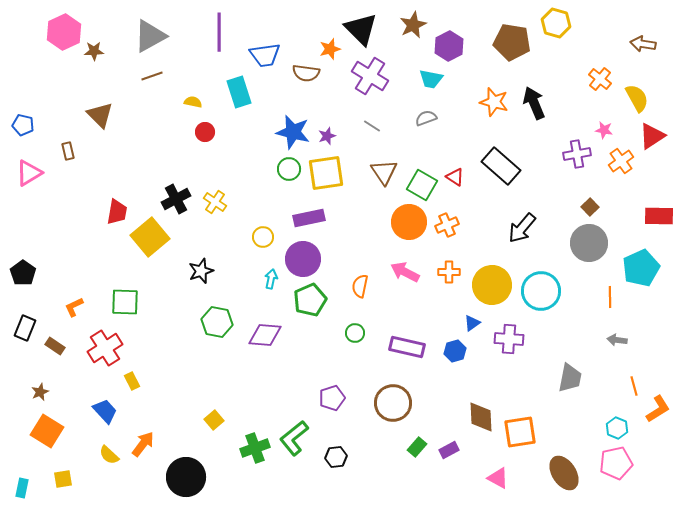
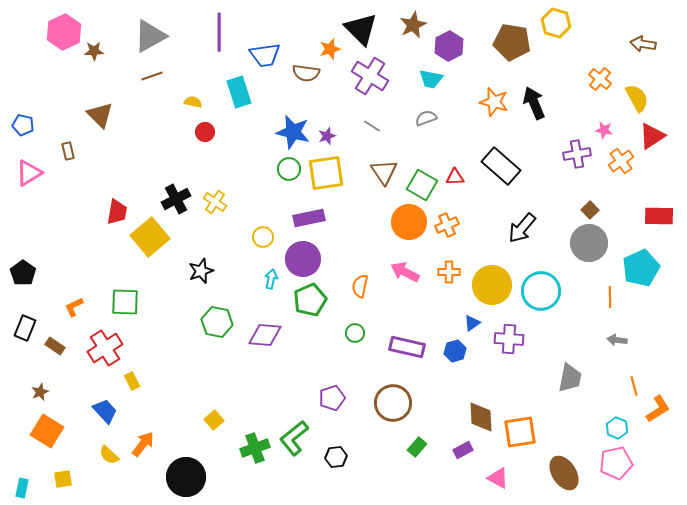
red triangle at (455, 177): rotated 36 degrees counterclockwise
brown square at (590, 207): moved 3 px down
purple rectangle at (449, 450): moved 14 px right
